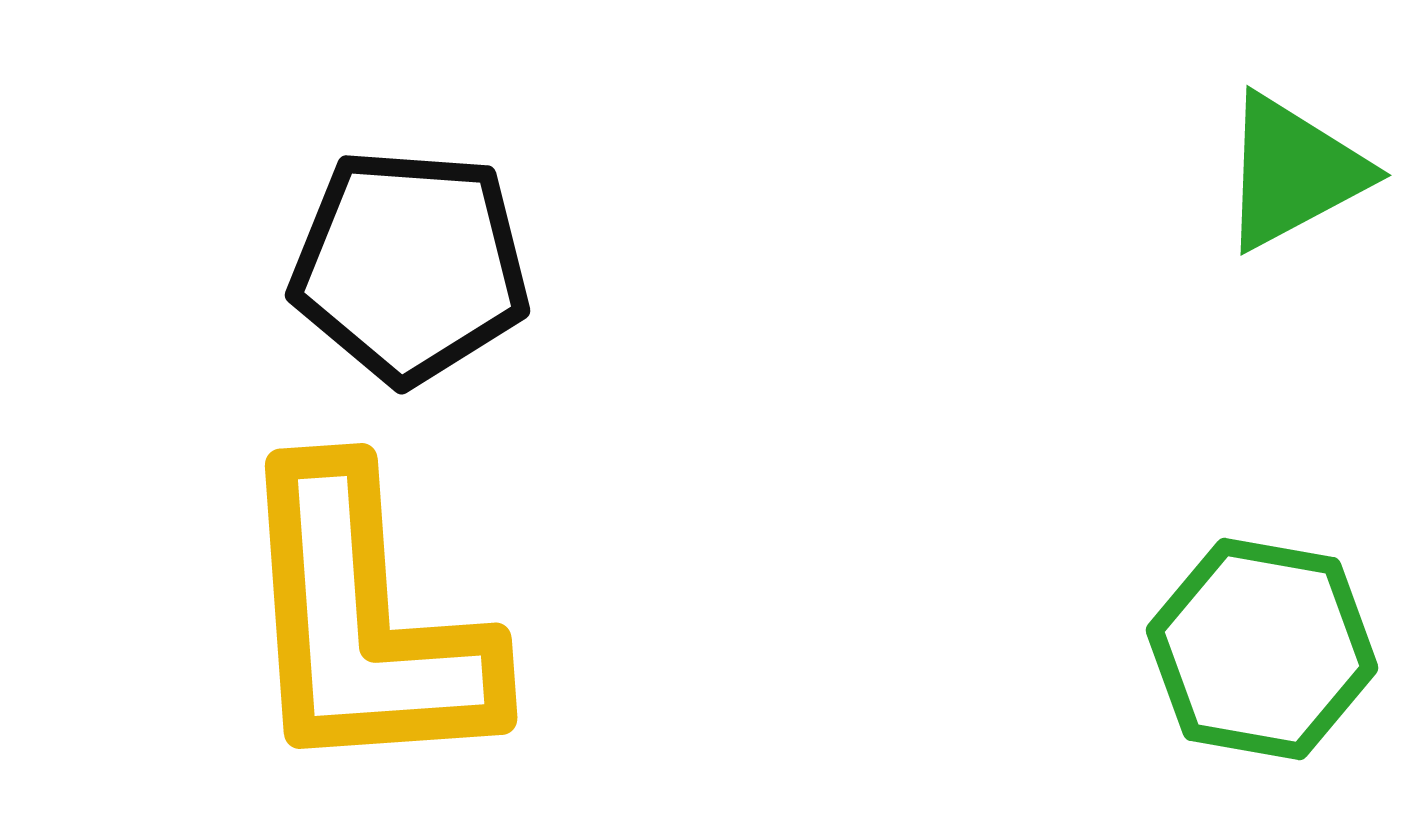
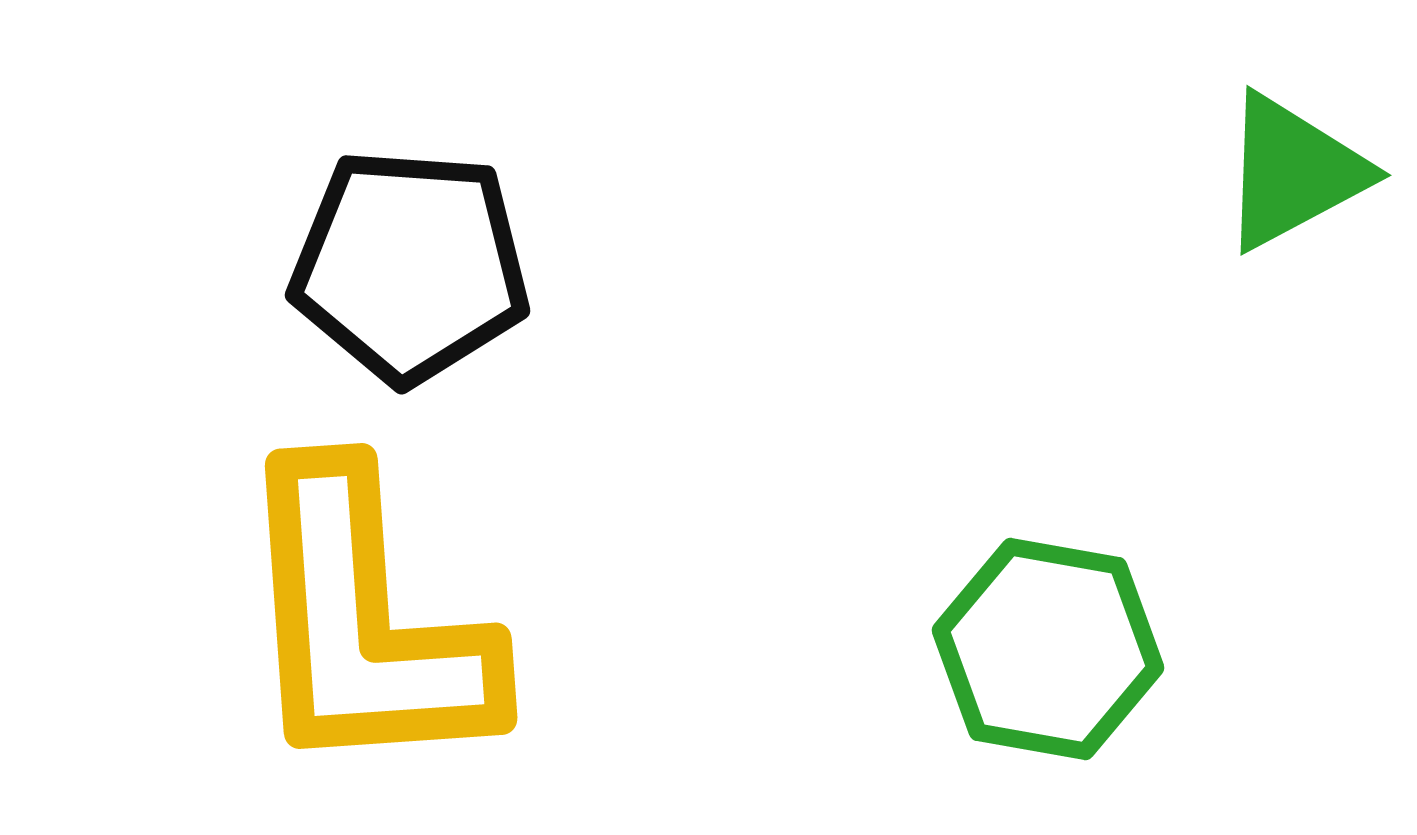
green hexagon: moved 214 px left
